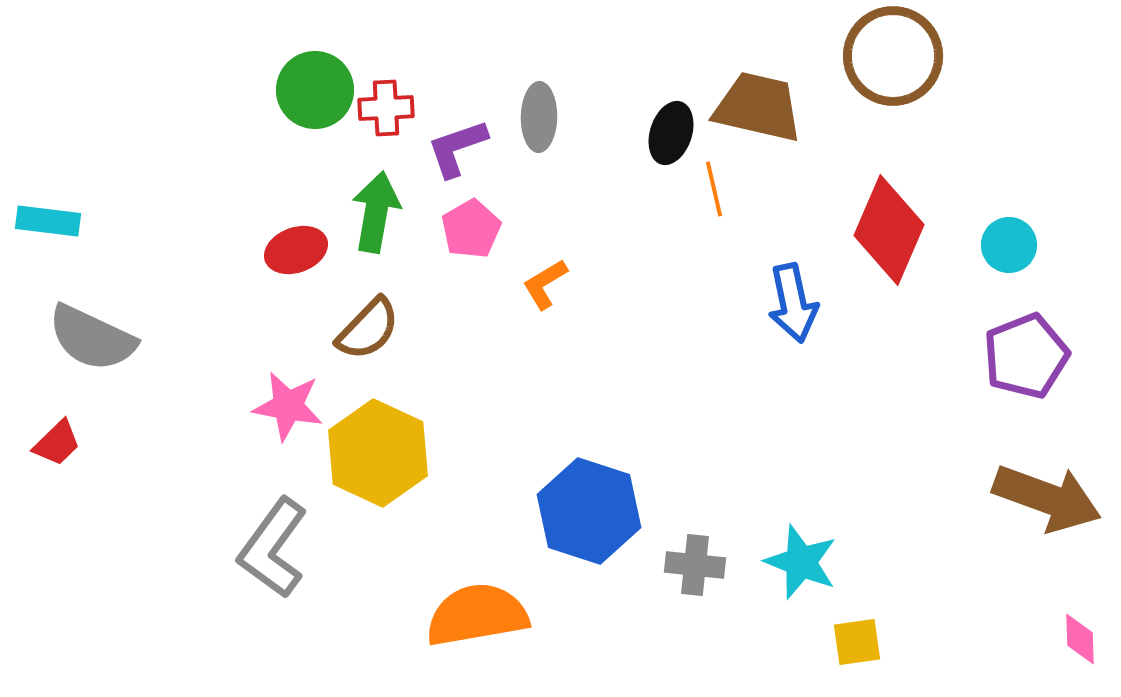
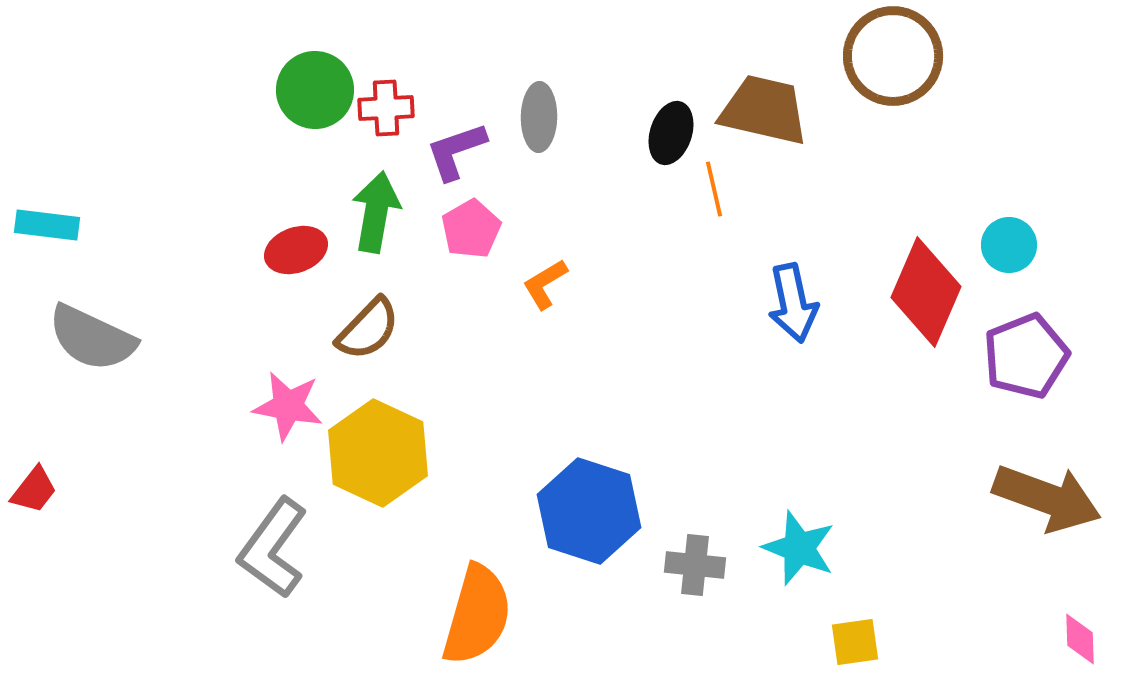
brown trapezoid: moved 6 px right, 3 px down
purple L-shape: moved 1 px left, 3 px down
cyan rectangle: moved 1 px left, 4 px down
red diamond: moved 37 px right, 62 px down
red trapezoid: moved 23 px left, 47 px down; rotated 8 degrees counterclockwise
cyan star: moved 2 px left, 14 px up
orange semicircle: rotated 116 degrees clockwise
yellow square: moved 2 px left
